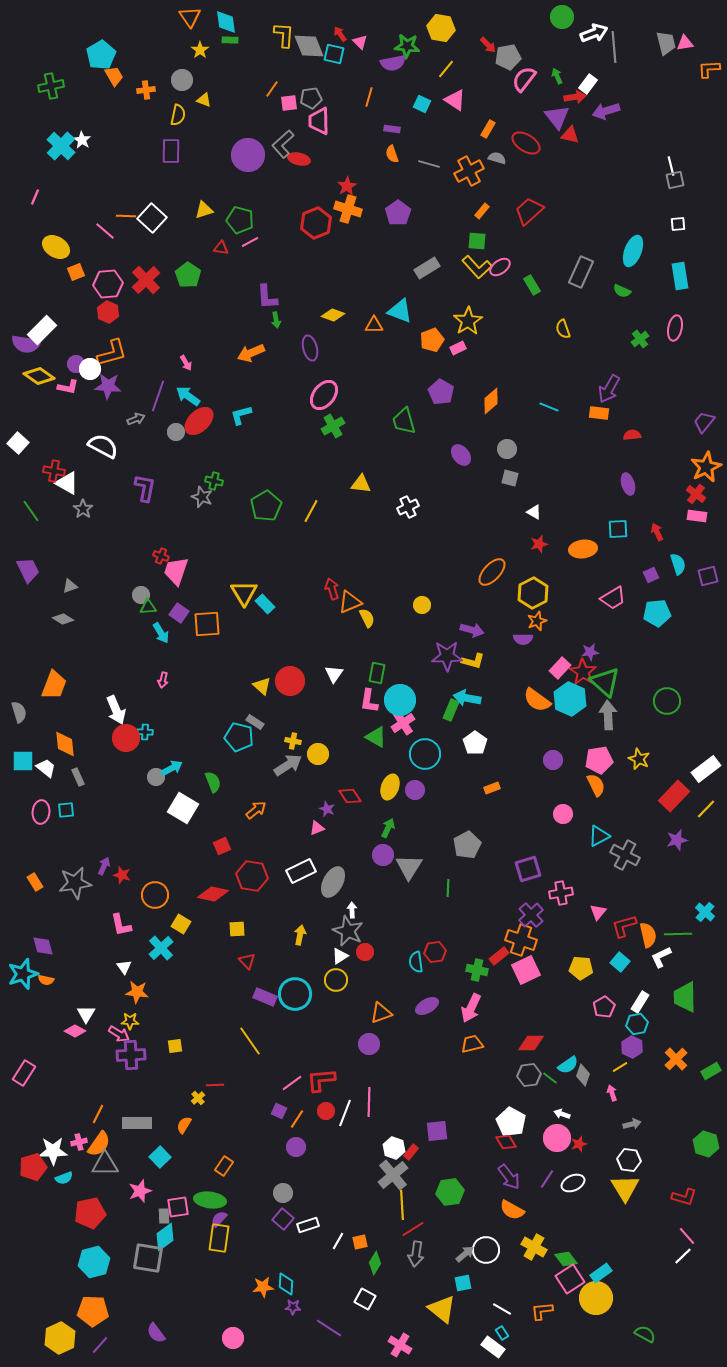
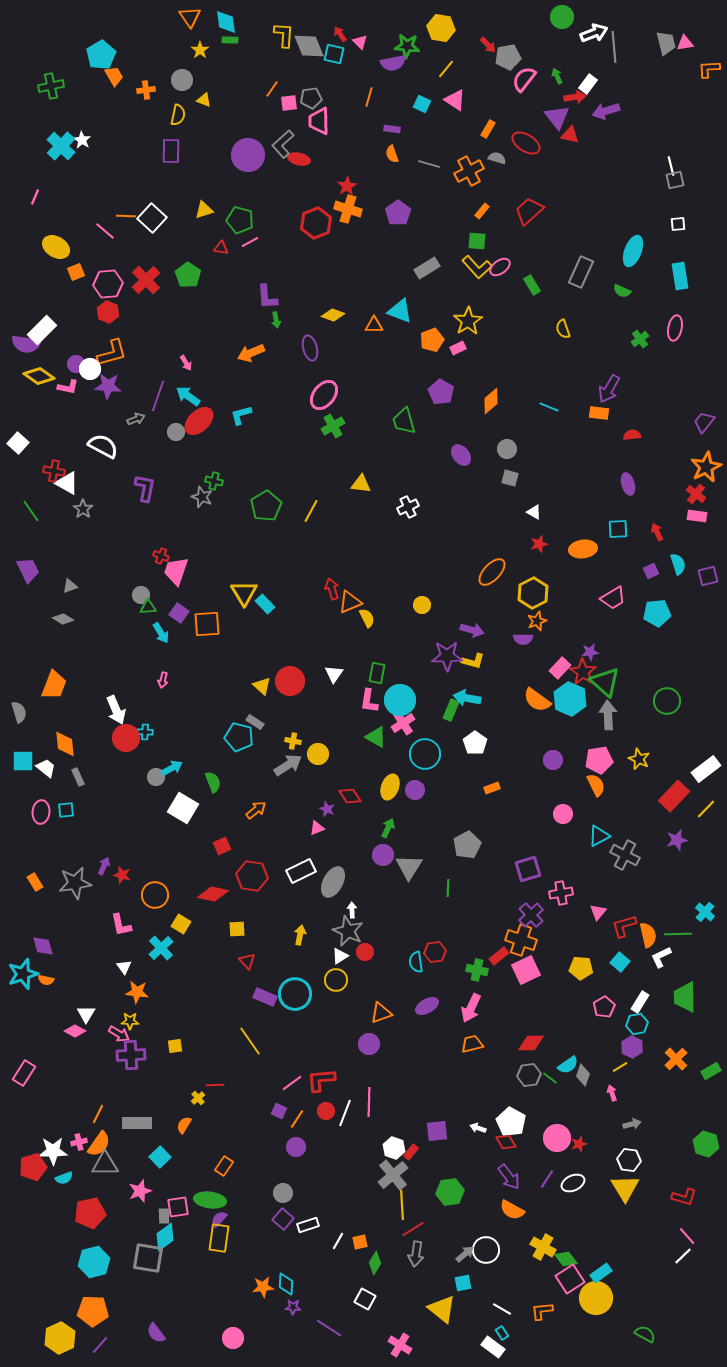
purple square at (651, 575): moved 4 px up
white arrow at (562, 1114): moved 84 px left, 14 px down
yellow cross at (534, 1247): moved 9 px right
